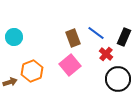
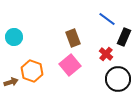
blue line: moved 11 px right, 14 px up
orange hexagon: rotated 20 degrees counterclockwise
brown arrow: moved 1 px right
